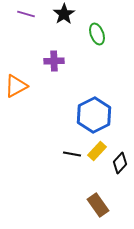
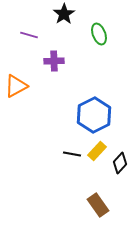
purple line: moved 3 px right, 21 px down
green ellipse: moved 2 px right
